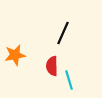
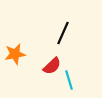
orange star: moved 1 px up
red semicircle: rotated 132 degrees counterclockwise
